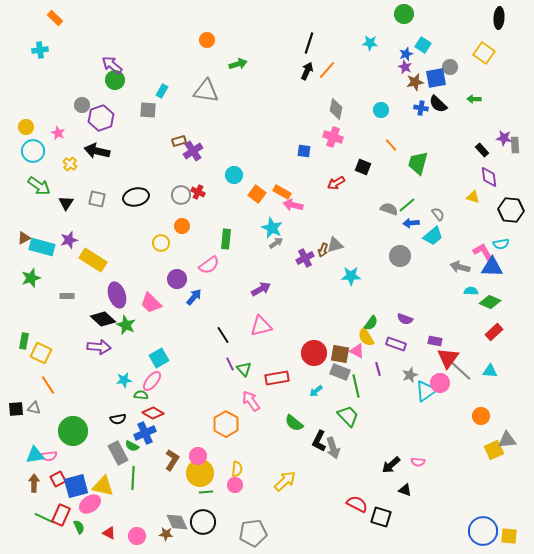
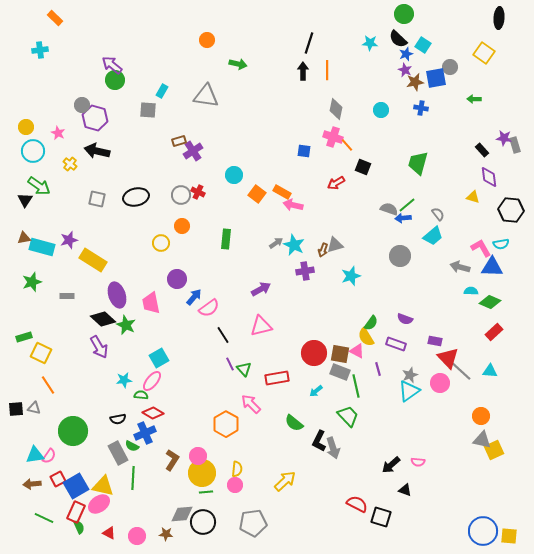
green arrow at (238, 64): rotated 30 degrees clockwise
purple star at (405, 67): moved 3 px down
orange line at (327, 70): rotated 42 degrees counterclockwise
black arrow at (307, 71): moved 4 px left; rotated 24 degrees counterclockwise
gray triangle at (206, 91): moved 5 px down
black semicircle at (438, 104): moved 40 px left, 65 px up
purple hexagon at (101, 118): moved 6 px left; rotated 25 degrees counterclockwise
orange line at (391, 145): moved 44 px left
gray rectangle at (515, 145): rotated 14 degrees counterclockwise
black triangle at (66, 203): moved 41 px left, 3 px up
blue arrow at (411, 223): moved 8 px left, 5 px up
cyan star at (272, 228): moved 22 px right, 17 px down
brown triangle at (24, 238): rotated 16 degrees clockwise
pink L-shape at (483, 252): moved 2 px left, 4 px up
purple cross at (305, 258): moved 13 px down; rotated 18 degrees clockwise
pink semicircle at (209, 265): moved 43 px down
cyan star at (351, 276): rotated 18 degrees counterclockwise
green star at (31, 278): moved 1 px right, 4 px down
pink trapezoid at (151, 303): rotated 35 degrees clockwise
green rectangle at (24, 341): moved 4 px up; rotated 63 degrees clockwise
purple arrow at (99, 347): rotated 55 degrees clockwise
red triangle at (448, 358): rotated 20 degrees counterclockwise
cyan triangle at (426, 391): moved 17 px left
pink arrow at (251, 401): moved 3 px down; rotated 10 degrees counterclockwise
gray triangle at (507, 440): moved 25 px left; rotated 18 degrees clockwise
pink semicircle at (49, 456): rotated 49 degrees counterclockwise
yellow circle at (200, 473): moved 2 px right
brown arrow at (34, 483): moved 2 px left, 1 px down; rotated 96 degrees counterclockwise
blue square at (76, 486): rotated 15 degrees counterclockwise
pink ellipse at (90, 504): moved 9 px right
red rectangle at (61, 515): moved 15 px right, 3 px up
gray diamond at (177, 522): moved 5 px right, 8 px up; rotated 70 degrees counterclockwise
gray pentagon at (253, 533): moved 10 px up
